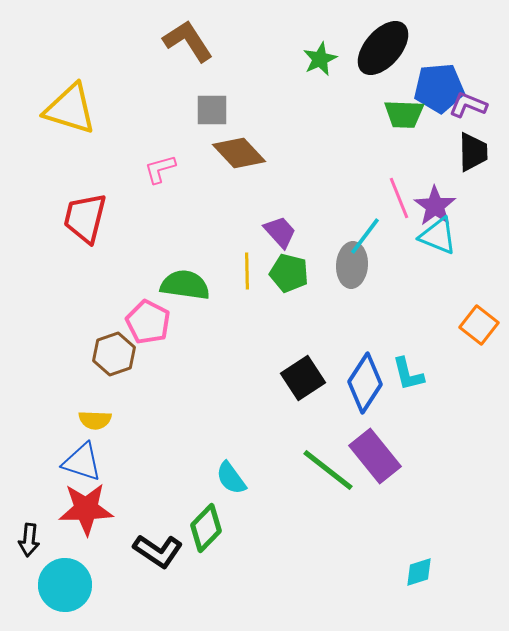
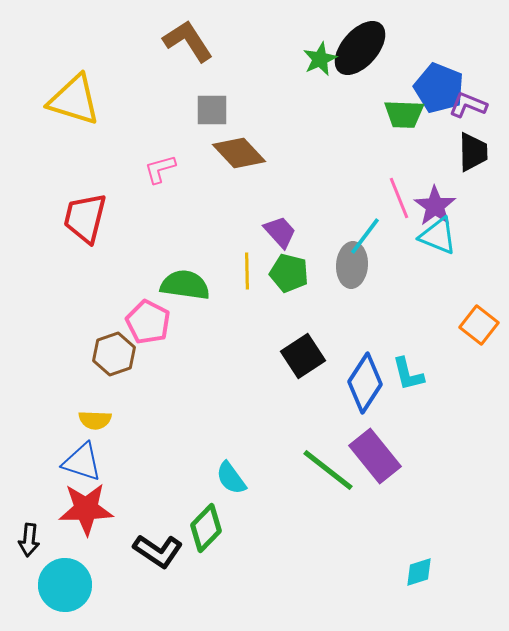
black ellipse: moved 23 px left
blue pentagon: rotated 27 degrees clockwise
yellow triangle: moved 4 px right, 9 px up
black square: moved 22 px up
